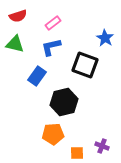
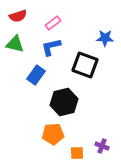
blue star: rotated 30 degrees counterclockwise
blue rectangle: moved 1 px left, 1 px up
